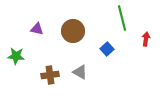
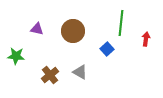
green line: moved 1 px left, 5 px down; rotated 20 degrees clockwise
brown cross: rotated 30 degrees counterclockwise
